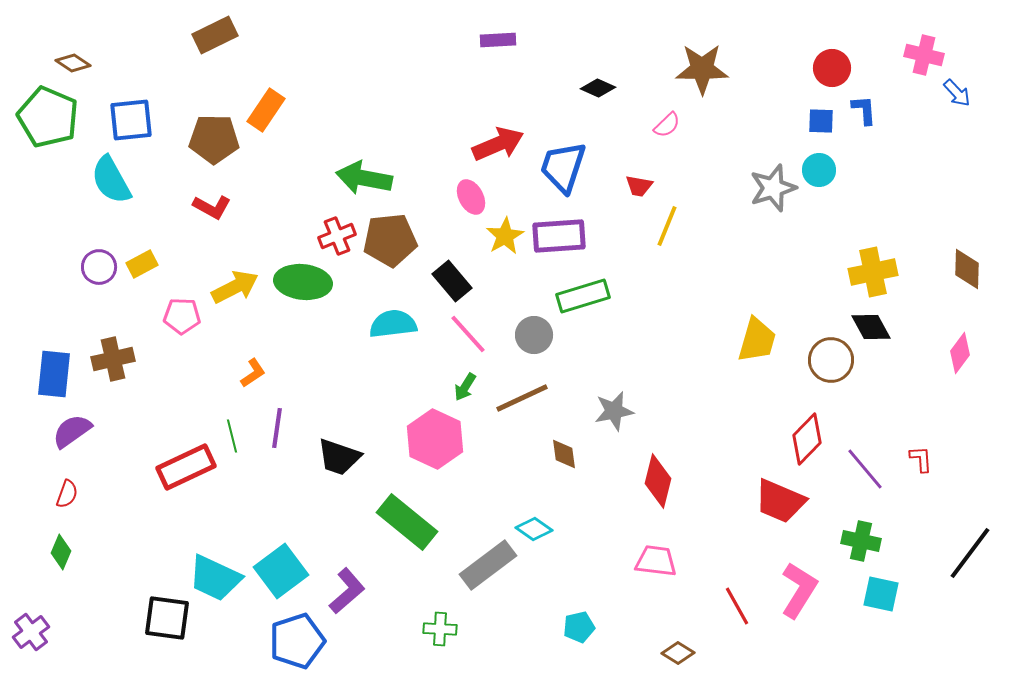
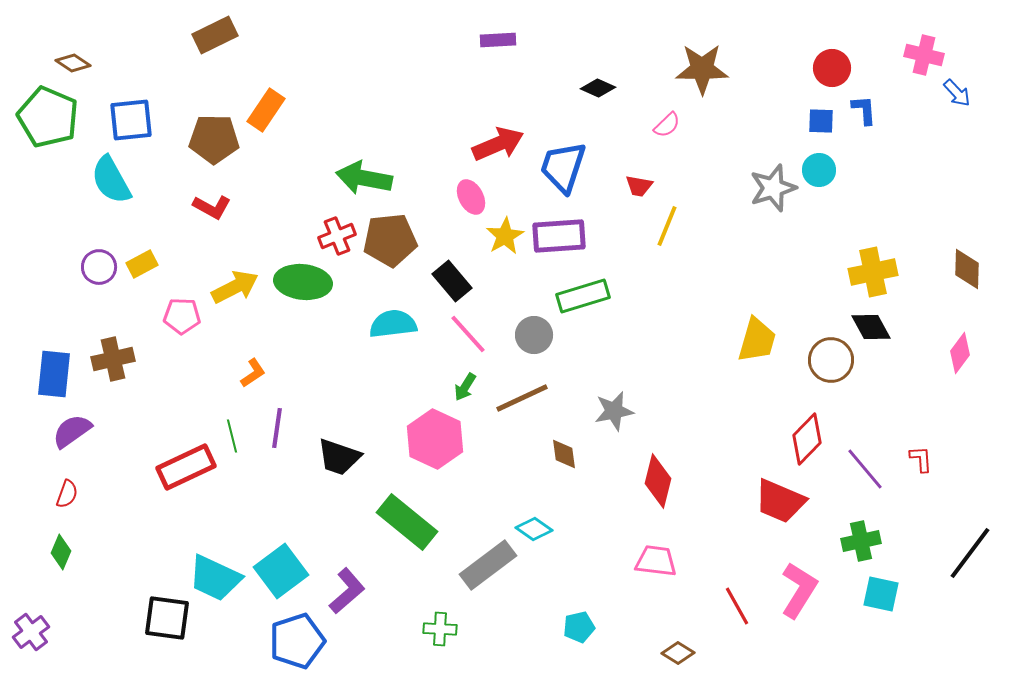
green cross at (861, 541): rotated 24 degrees counterclockwise
